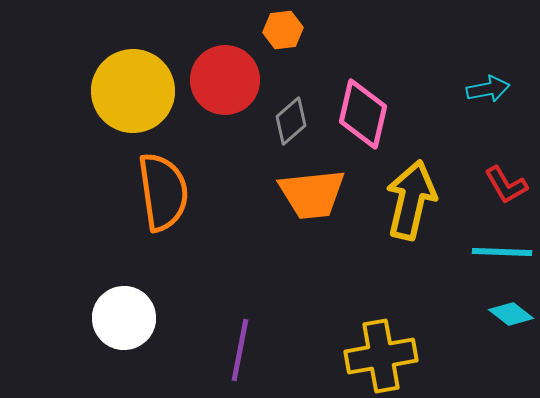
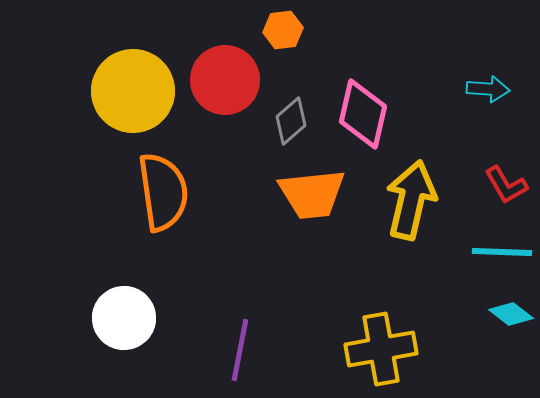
cyan arrow: rotated 15 degrees clockwise
yellow cross: moved 7 px up
